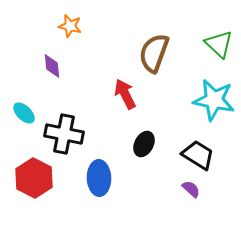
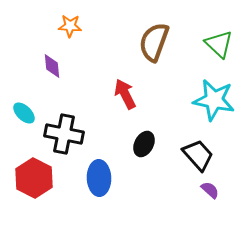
orange star: rotated 10 degrees counterclockwise
brown semicircle: moved 11 px up
black trapezoid: rotated 16 degrees clockwise
purple semicircle: moved 19 px right, 1 px down
